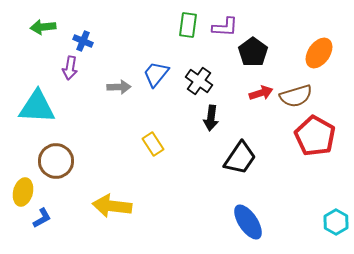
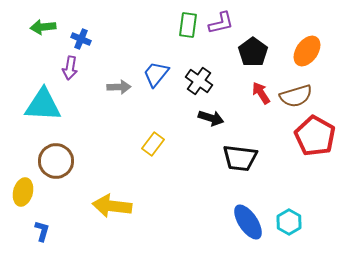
purple L-shape: moved 4 px left, 4 px up; rotated 16 degrees counterclockwise
blue cross: moved 2 px left, 2 px up
orange ellipse: moved 12 px left, 2 px up
red arrow: rotated 105 degrees counterclockwise
cyan triangle: moved 6 px right, 2 px up
black arrow: rotated 80 degrees counterclockwise
yellow rectangle: rotated 70 degrees clockwise
black trapezoid: rotated 63 degrees clockwise
blue L-shape: moved 13 px down; rotated 45 degrees counterclockwise
cyan hexagon: moved 47 px left
